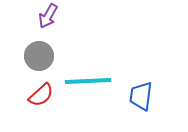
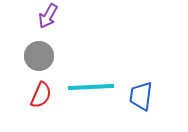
cyan line: moved 3 px right, 6 px down
red semicircle: rotated 24 degrees counterclockwise
